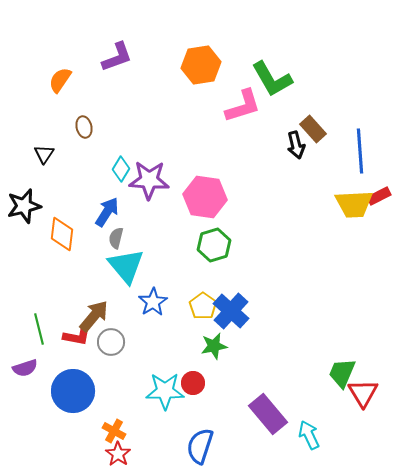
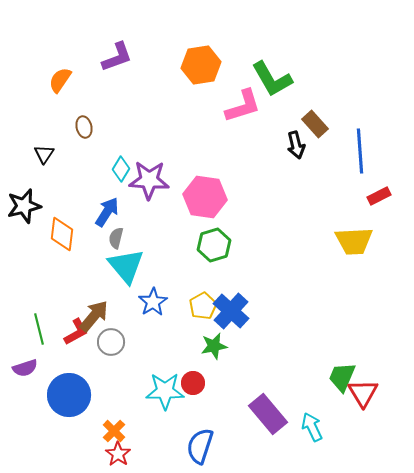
brown rectangle: moved 2 px right, 5 px up
yellow trapezoid: moved 37 px down
yellow pentagon: rotated 8 degrees clockwise
red L-shape: moved 1 px left, 4 px up; rotated 40 degrees counterclockwise
green trapezoid: moved 4 px down
blue circle: moved 4 px left, 4 px down
orange cross: rotated 15 degrees clockwise
cyan arrow: moved 3 px right, 8 px up
